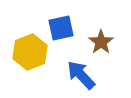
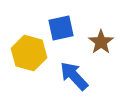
yellow hexagon: moved 1 px left, 1 px down; rotated 24 degrees counterclockwise
blue arrow: moved 7 px left, 1 px down
